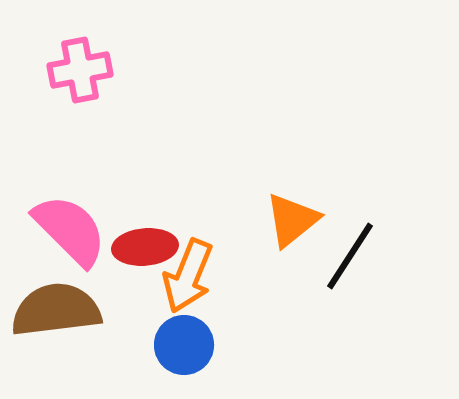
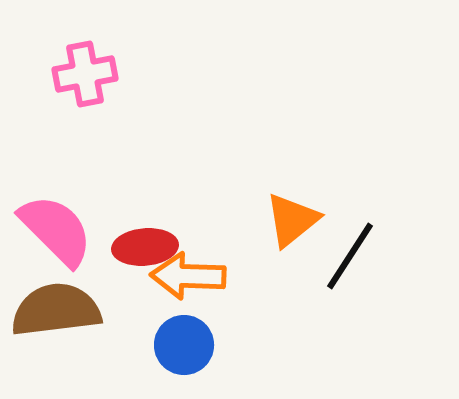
pink cross: moved 5 px right, 4 px down
pink semicircle: moved 14 px left
orange arrow: rotated 70 degrees clockwise
